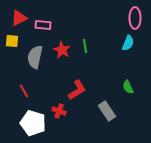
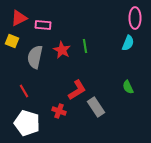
yellow square: rotated 16 degrees clockwise
gray rectangle: moved 11 px left, 4 px up
white pentagon: moved 6 px left
